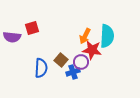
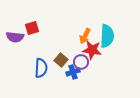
purple semicircle: moved 3 px right
